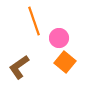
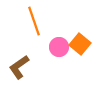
pink circle: moved 9 px down
orange square: moved 15 px right, 18 px up
